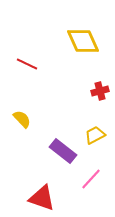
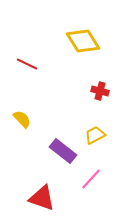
yellow diamond: rotated 8 degrees counterclockwise
red cross: rotated 30 degrees clockwise
